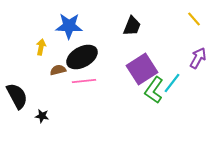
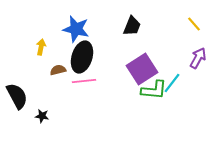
yellow line: moved 5 px down
blue star: moved 7 px right, 3 px down; rotated 12 degrees clockwise
black ellipse: rotated 44 degrees counterclockwise
green L-shape: rotated 120 degrees counterclockwise
